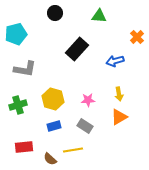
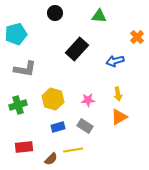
yellow arrow: moved 1 px left
blue rectangle: moved 4 px right, 1 px down
brown semicircle: moved 1 px right; rotated 88 degrees counterclockwise
